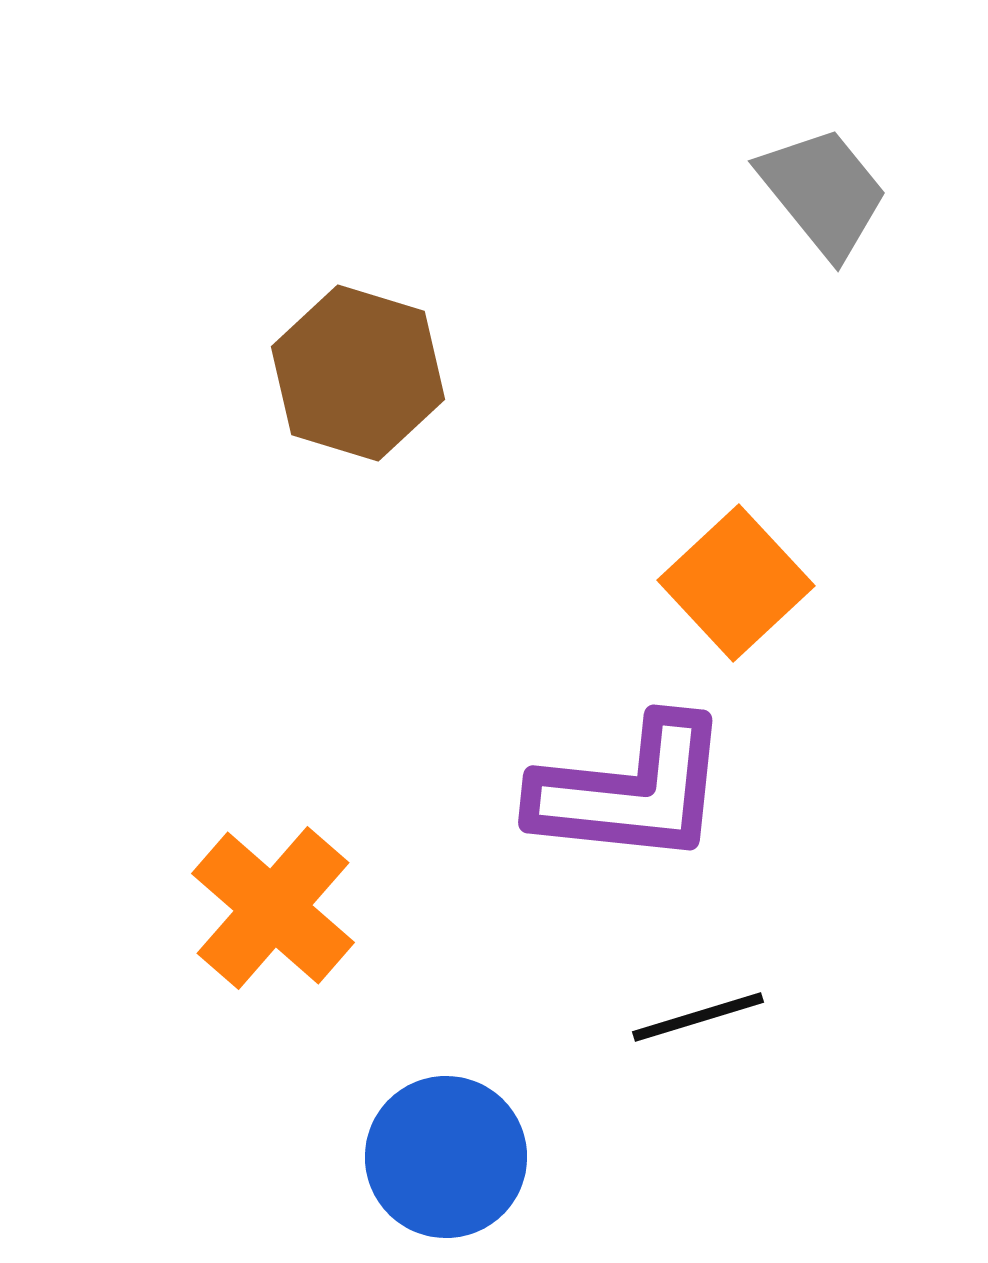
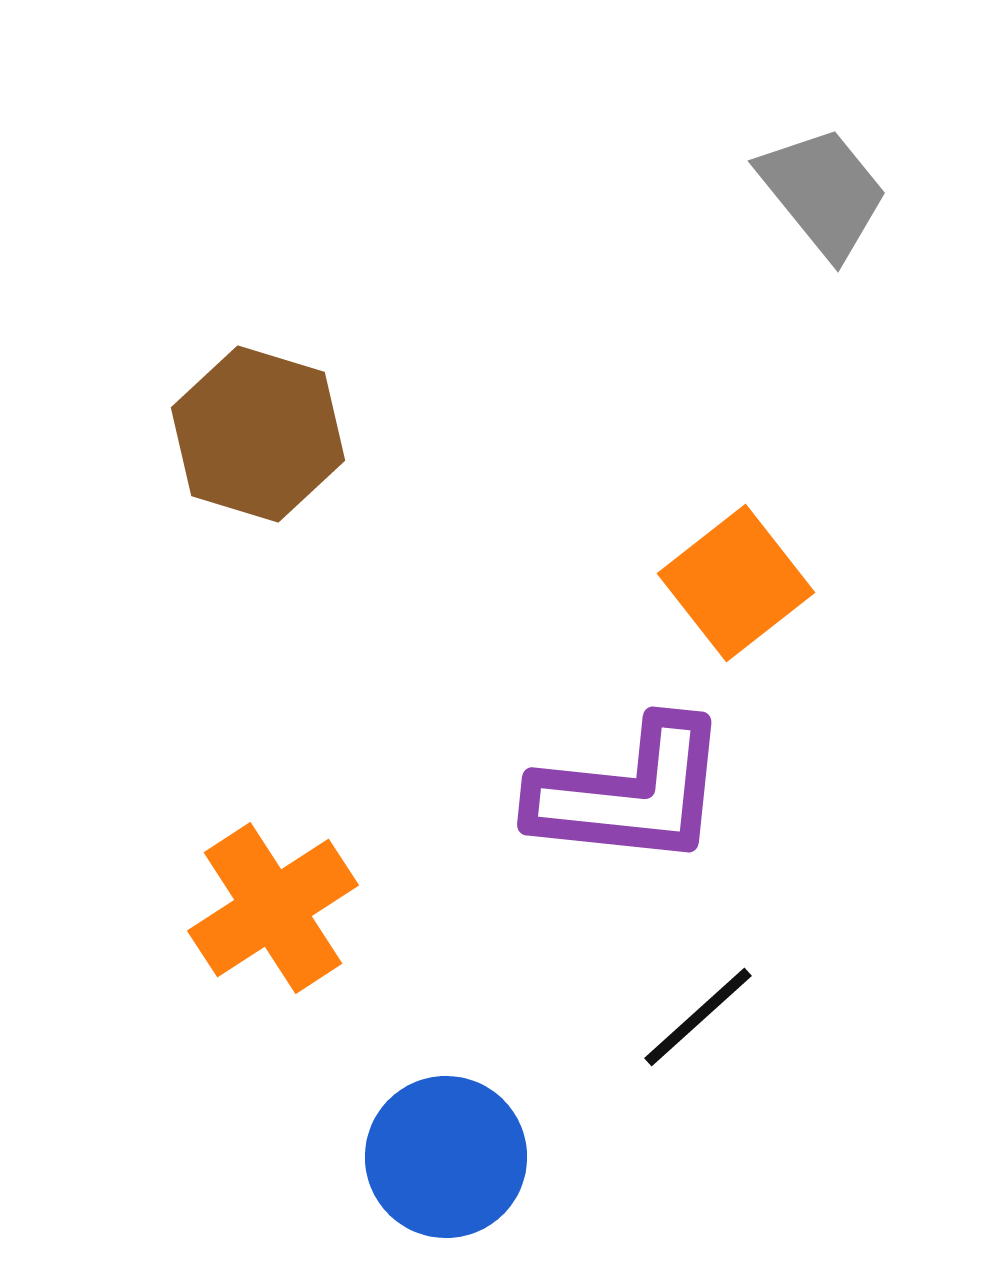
brown hexagon: moved 100 px left, 61 px down
orange square: rotated 5 degrees clockwise
purple L-shape: moved 1 px left, 2 px down
orange cross: rotated 16 degrees clockwise
black line: rotated 25 degrees counterclockwise
